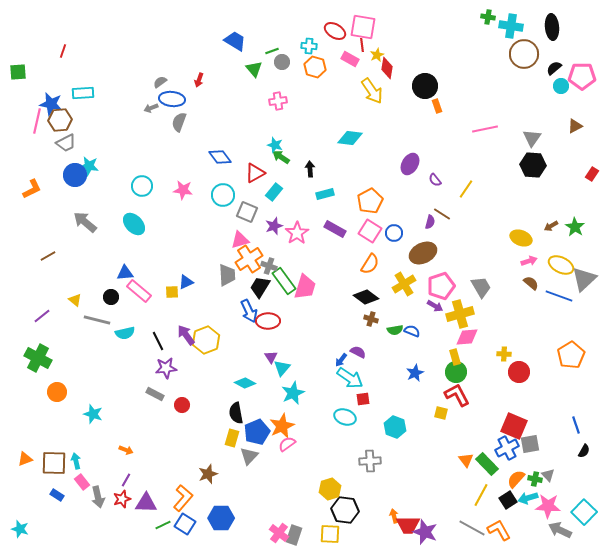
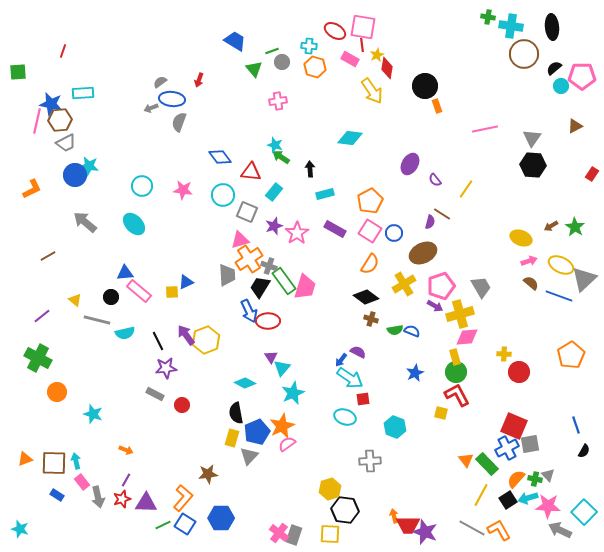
red triangle at (255, 173): moved 4 px left, 1 px up; rotated 35 degrees clockwise
brown star at (208, 474): rotated 12 degrees clockwise
